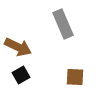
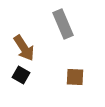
brown arrow: moved 6 px right, 1 px down; rotated 32 degrees clockwise
black square: rotated 30 degrees counterclockwise
